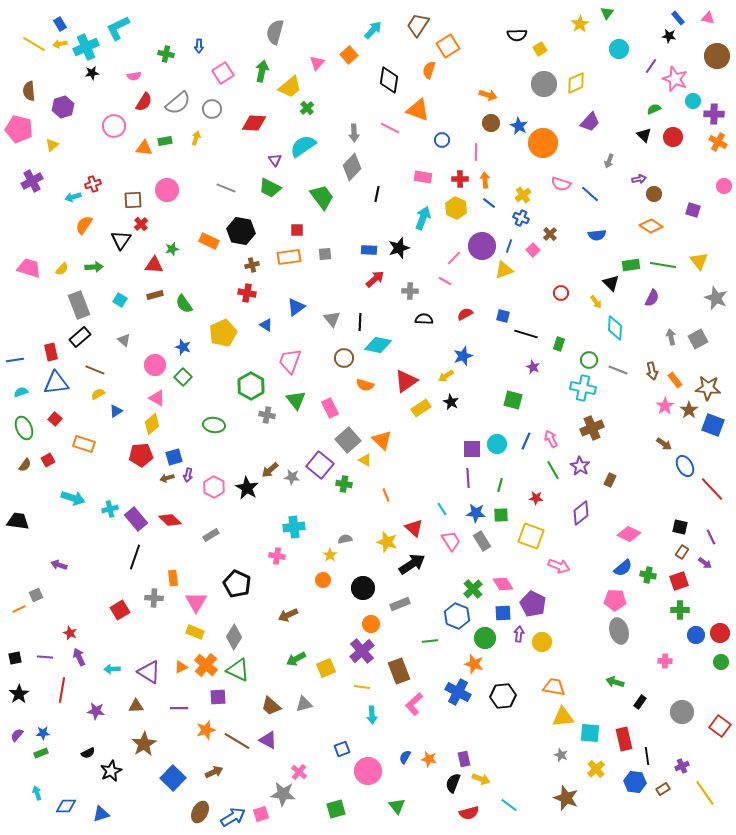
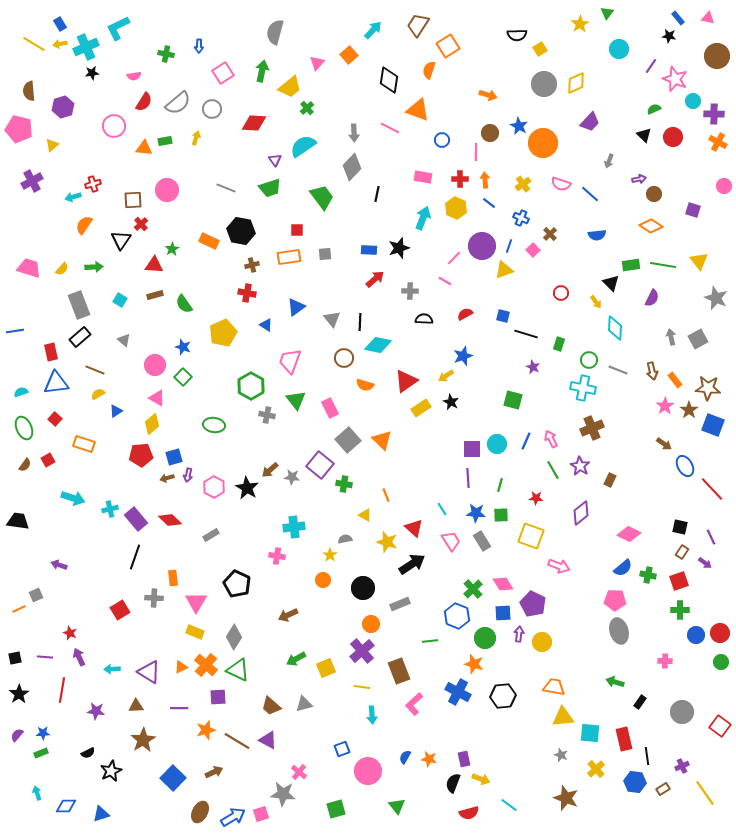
brown circle at (491, 123): moved 1 px left, 10 px down
green trapezoid at (270, 188): rotated 45 degrees counterclockwise
yellow cross at (523, 195): moved 11 px up
green star at (172, 249): rotated 16 degrees counterclockwise
blue line at (15, 360): moved 29 px up
yellow triangle at (365, 460): moved 55 px down
brown star at (144, 744): moved 1 px left, 4 px up
